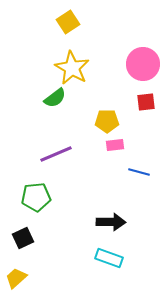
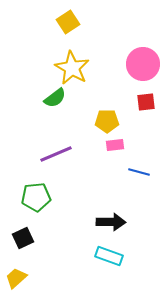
cyan rectangle: moved 2 px up
